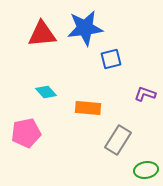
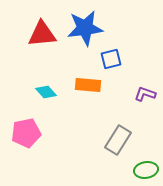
orange rectangle: moved 23 px up
